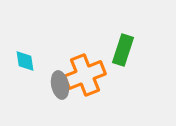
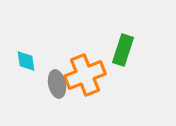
cyan diamond: moved 1 px right
gray ellipse: moved 3 px left, 1 px up
